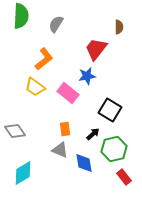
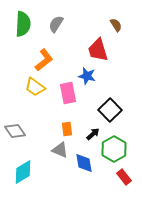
green semicircle: moved 2 px right, 8 px down
brown semicircle: moved 3 px left, 2 px up; rotated 32 degrees counterclockwise
red trapezoid: moved 2 px right, 1 px down; rotated 55 degrees counterclockwise
orange L-shape: moved 1 px down
blue star: rotated 24 degrees clockwise
pink rectangle: rotated 40 degrees clockwise
black square: rotated 15 degrees clockwise
orange rectangle: moved 2 px right
green hexagon: rotated 15 degrees counterclockwise
cyan diamond: moved 1 px up
